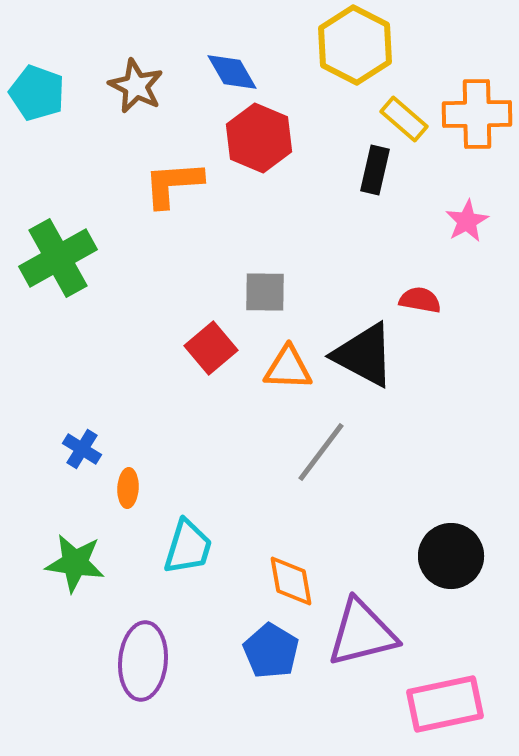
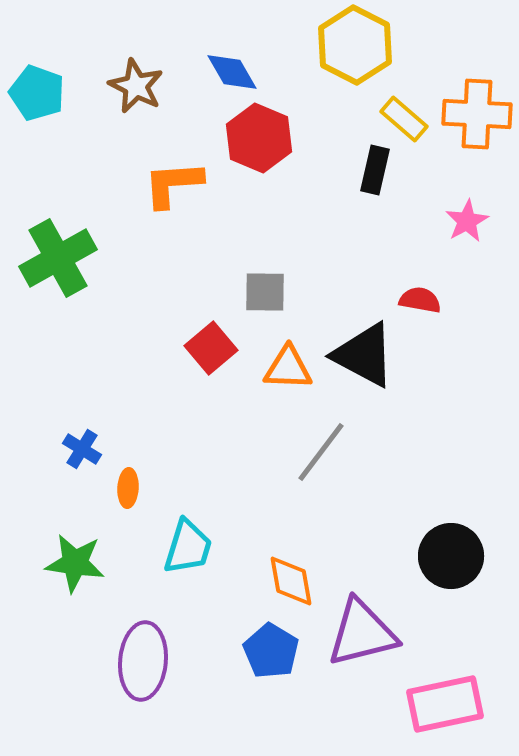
orange cross: rotated 4 degrees clockwise
